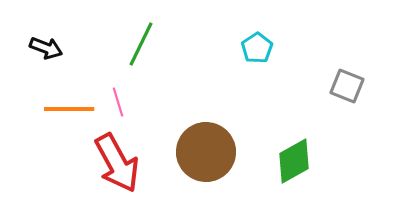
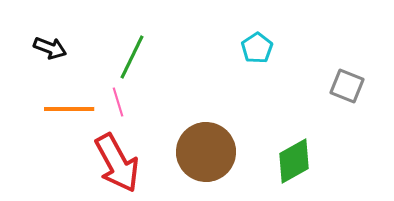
green line: moved 9 px left, 13 px down
black arrow: moved 4 px right
